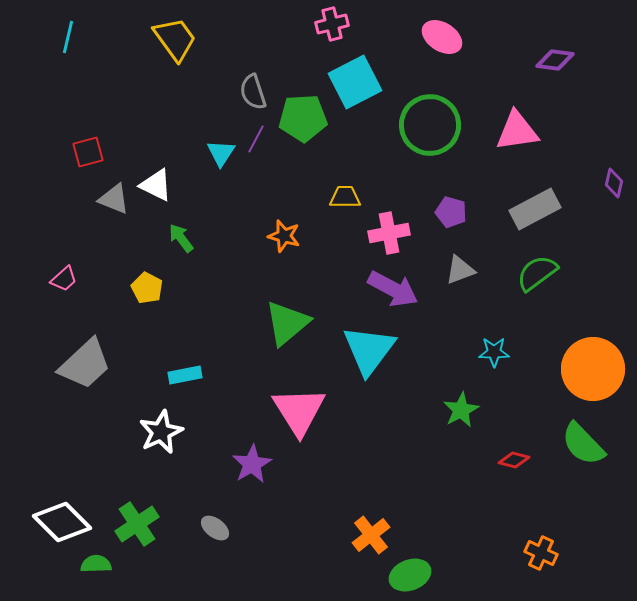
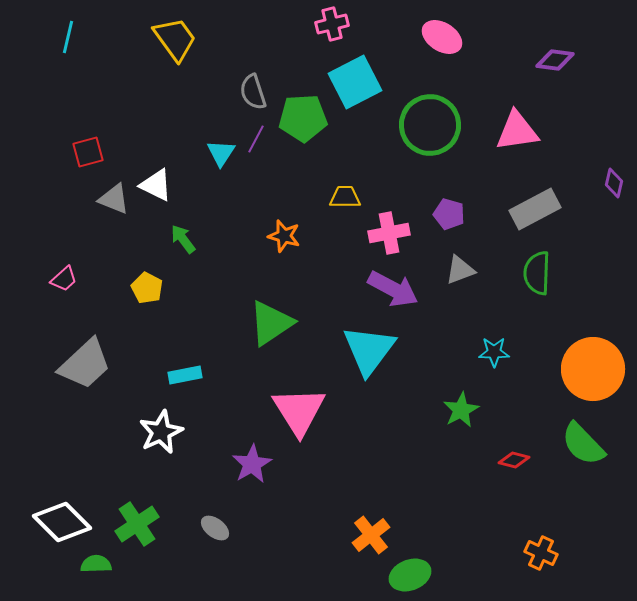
purple pentagon at (451, 212): moved 2 px left, 2 px down
green arrow at (181, 238): moved 2 px right, 1 px down
green semicircle at (537, 273): rotated 51 degrees counterclockwise
green triangle at (287, 323): moved 16 px left; rotated 6 degrees clockwise
